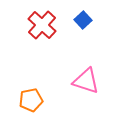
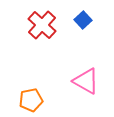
pink triangle: rotated 12 degrees clockwise
